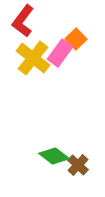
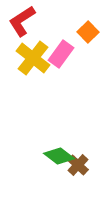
red L-shape: moved 1 px left; rotated 20 degrees clockwise
orange square: moved 12 px right, 7 px up
pink rectangle: moved 1 px right, 1 px down
green diamond: moved 5 px right
